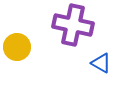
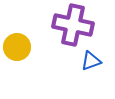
blue triangle: moved 10 px left, 2 px up; rotated 50 degrees counterclockwise
